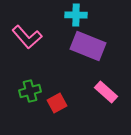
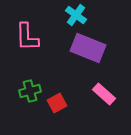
cyan cross: rotated 35 degrees clockwise
pink L-shape: rotated 40 degrees clockwise
purple rectangle: moved 2 px down
pink rectangle: moved 2 px left, 2 px down
